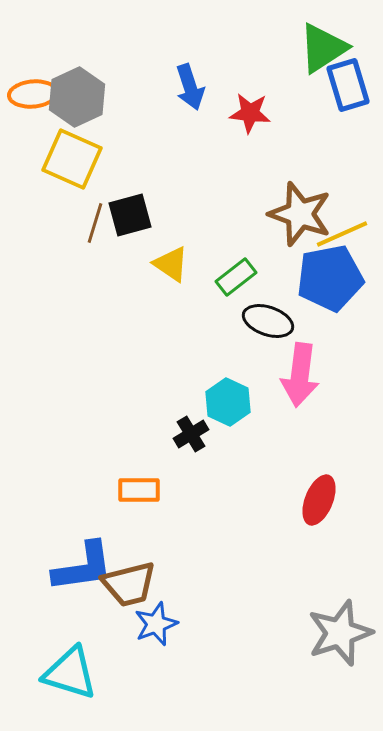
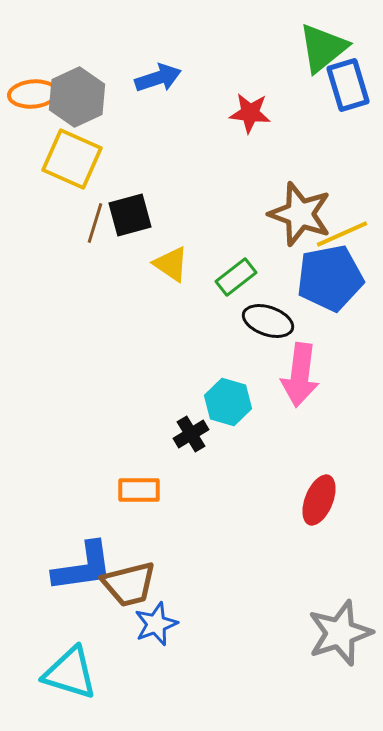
green triangle: rotated 6 degrees counterclockwise
blue arrow: moved 32 px left, 9 px up; rotated 90 degrees counterclockwise
cyan hexagon: rotated 9 degrees counterclockwise
